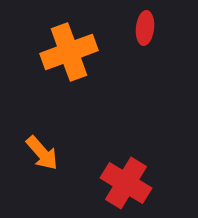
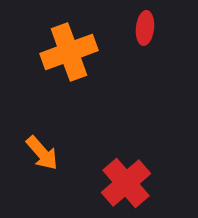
red cross: rotated 18 degrees clockwise
